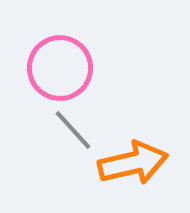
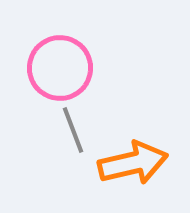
gray line: rotated 21 degrees clockwise
